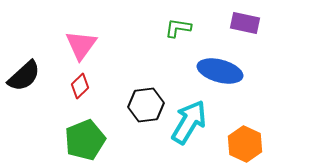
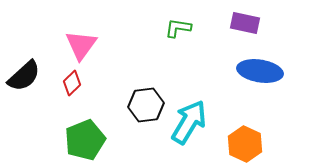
blue ellipse: moved 40 px right; rotated 6 degrees counterclockwise
red diamond: moved 8 px left, 3 px up
